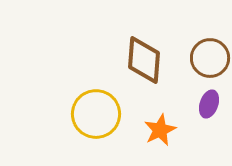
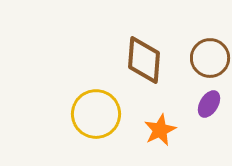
purple ellipse: rotated 12 degrees clockwise
